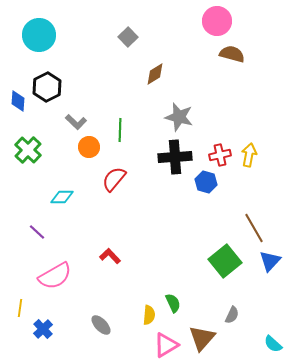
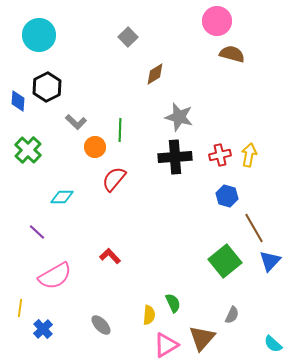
orange circle: moved 6 px right
blue hexagon: moved 21 px right, 14 px down
